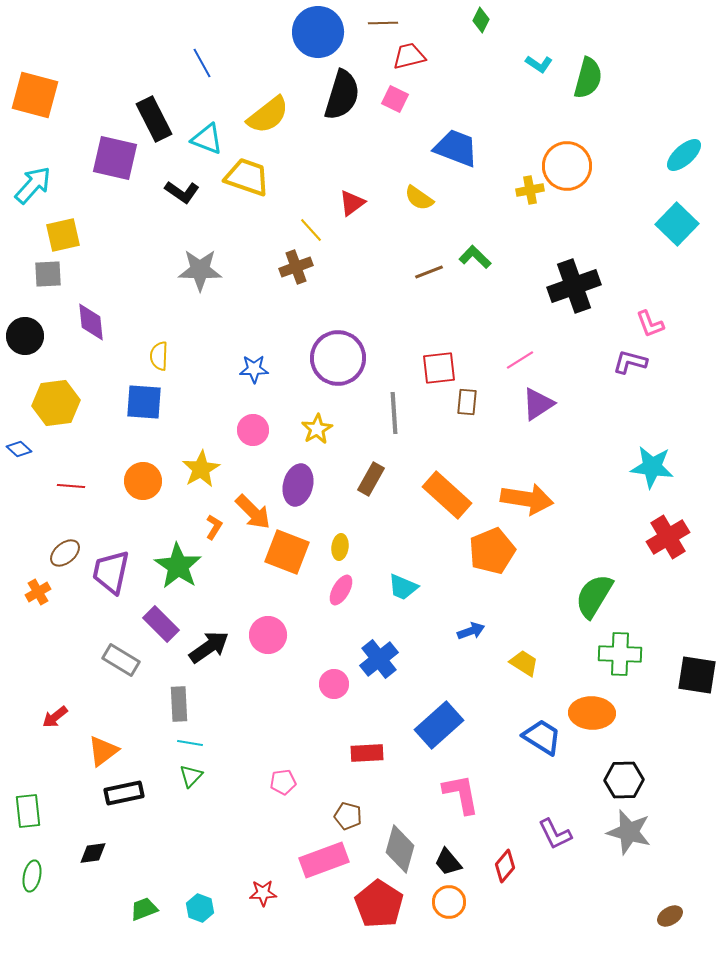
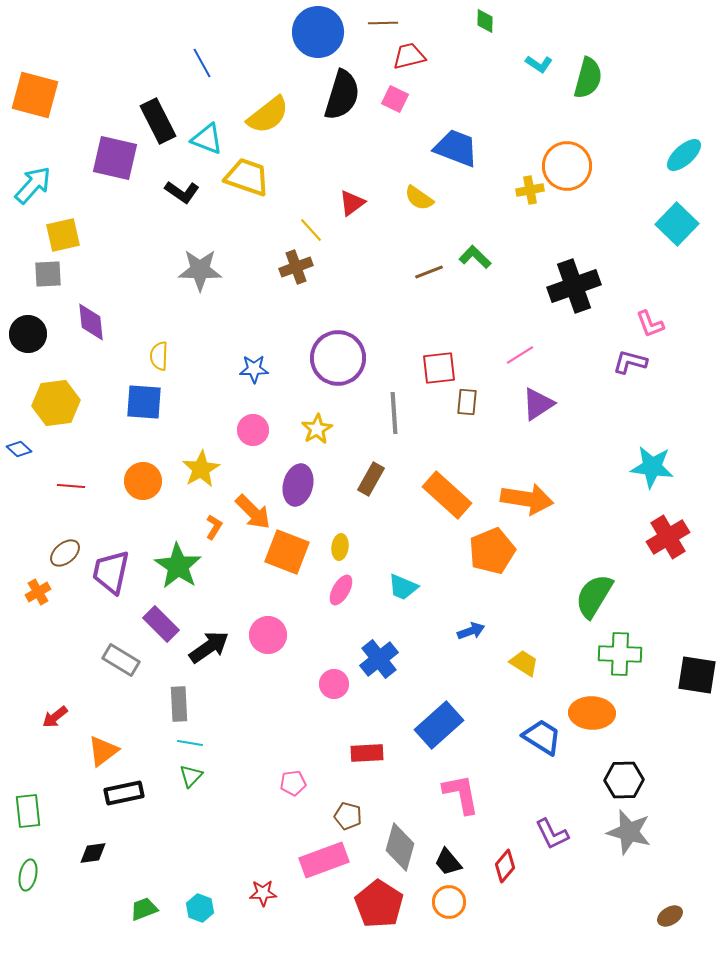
green diamond at (481, 20): moved 4 px right, 1 px down; rotated 25 degrees counterclockwise
black rectangle at (154, 119): moved 4 px right, 2 px down
black circle at (25, 336): moved 3 px right, 2 px up
pink line at (520, 360): moved 5 px up
pink pentagon at (283, 782): moved 10 px right, 1 px down
purple L-shape at (555, 834): moved 3 px left
gray diamond at (400, 849): moved 2 px up
green ellipse at (32, 876): moved 4 px left, 1 px up
